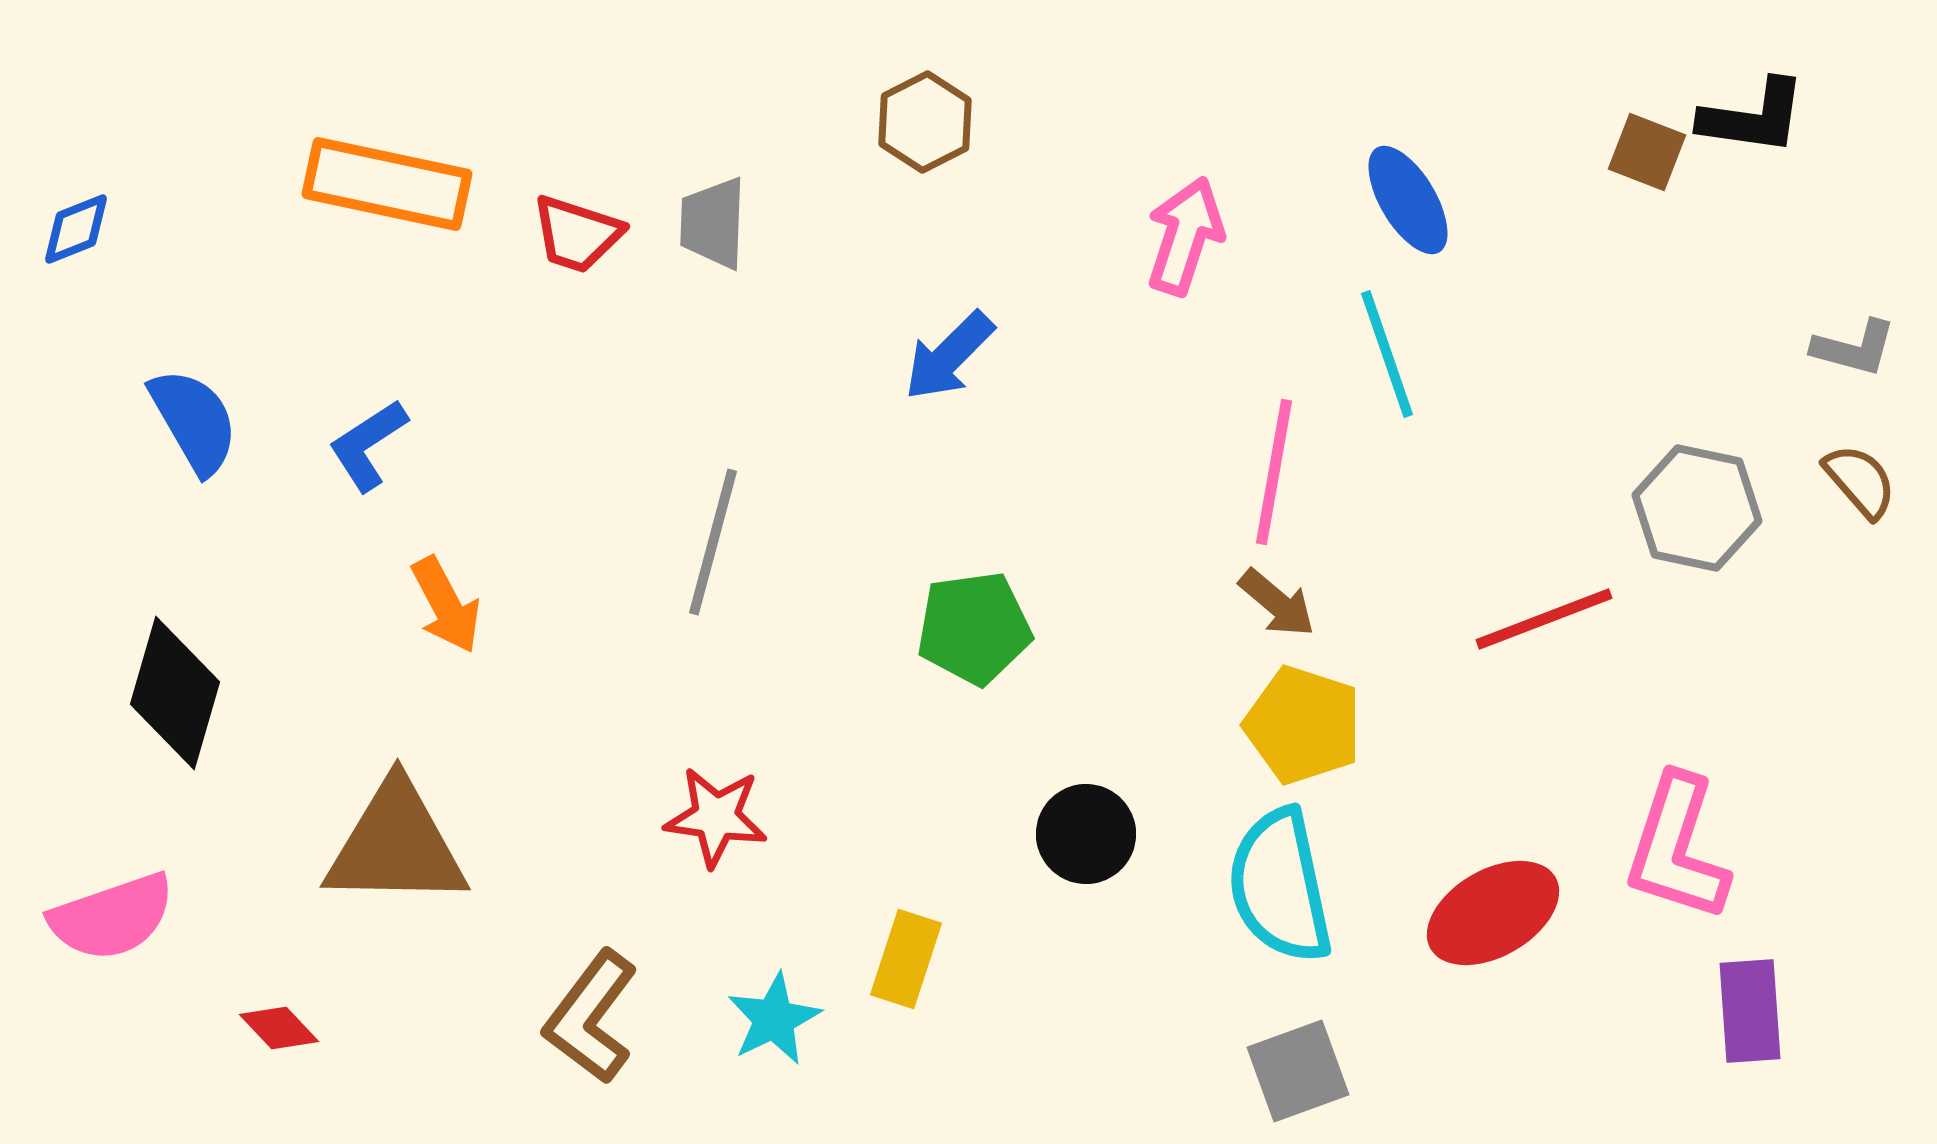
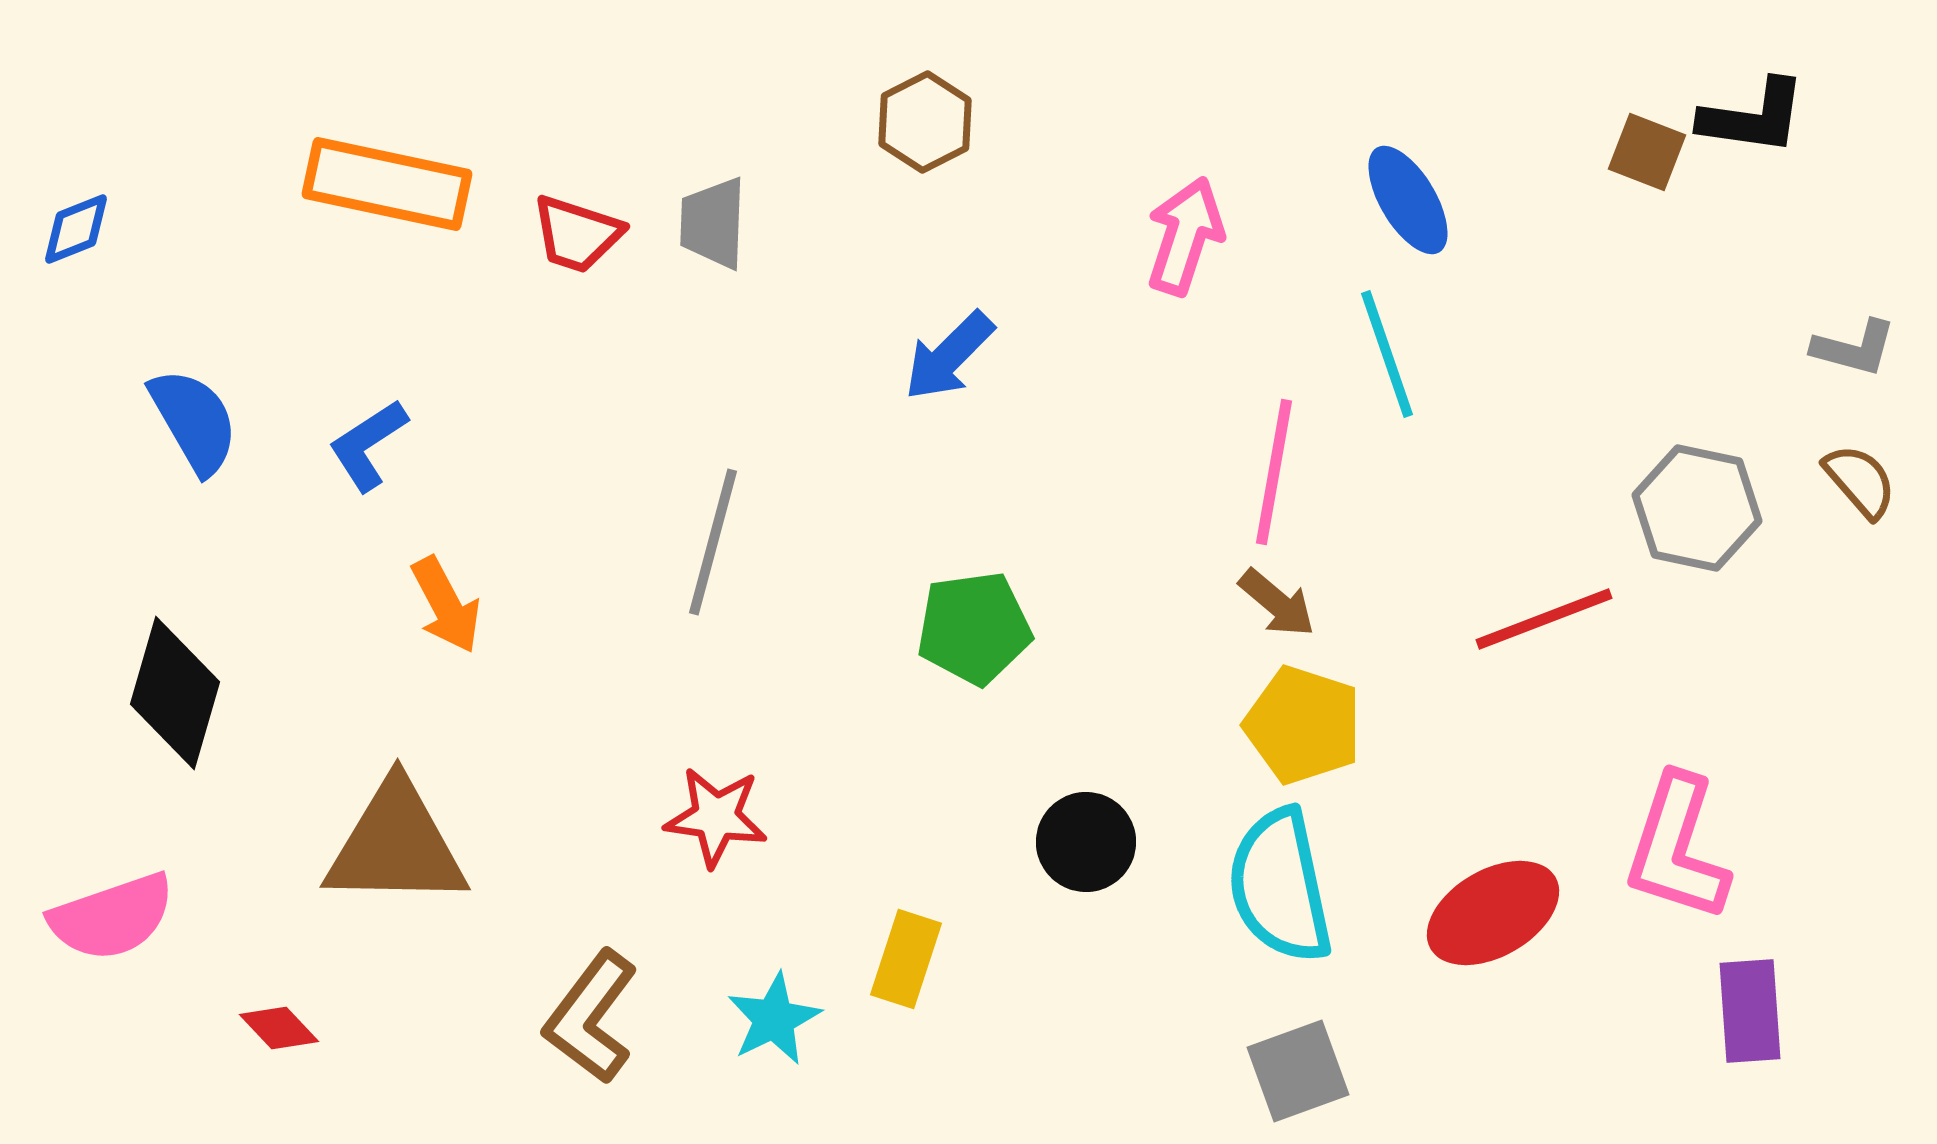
black circle: moved 8 px down
